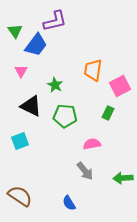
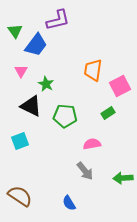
purple L-shape: moved 3 px right, 1 px up
green star: moved 9 px left, 1 px up
green rectangle: rotated 32 degrees clockwise
